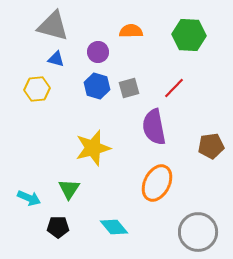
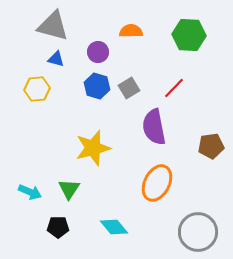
gray square: rotated 15 degrees counterclockwise
cyan arrow: moved 1 px right, 6 px up
